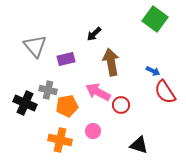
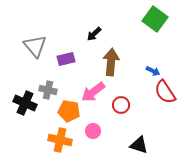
brown arrow: rotated 16 degrees clockwise
pink arrow: moved 5 px left; rotated 65 degrees counterclockwise
orange pentagon: moved 2 px right, 5 px down; rotated 20 degrees clockwise
